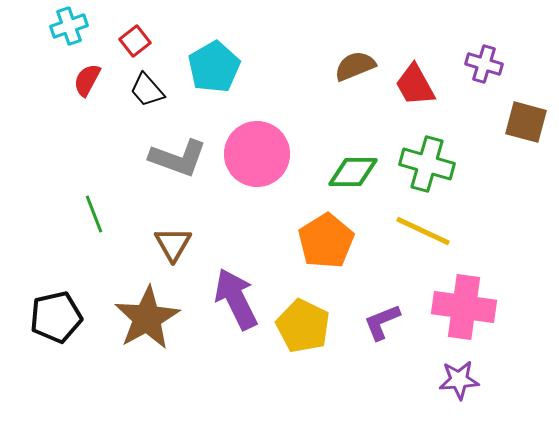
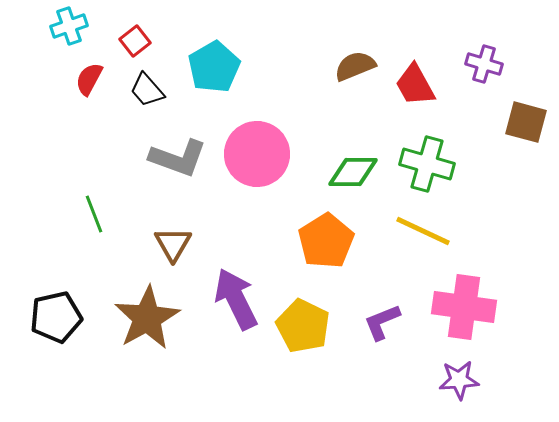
red semicircle: moved 2 px right, 1 px up
